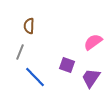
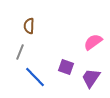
purple square: moved 1 px left, 2 px down
